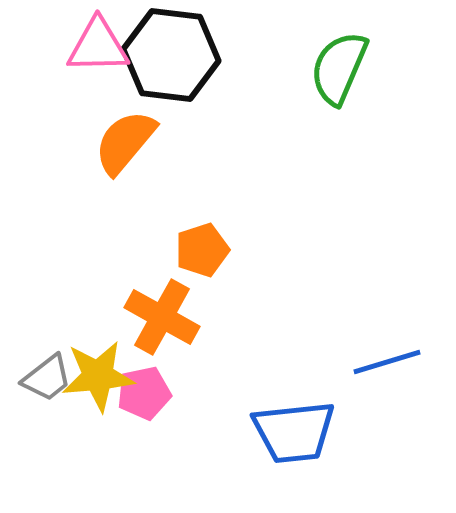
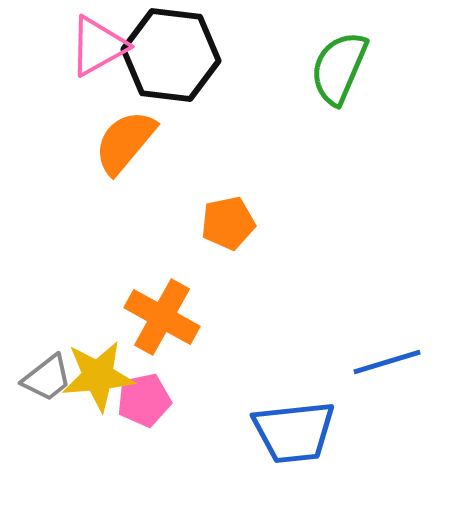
pink triangle: rotated 28 degrees counterclockwise
orange pentagon: moved 26 px right, 27 px up; rotated 6 degrees clockwise
pink pentagon: moved 7 px down
